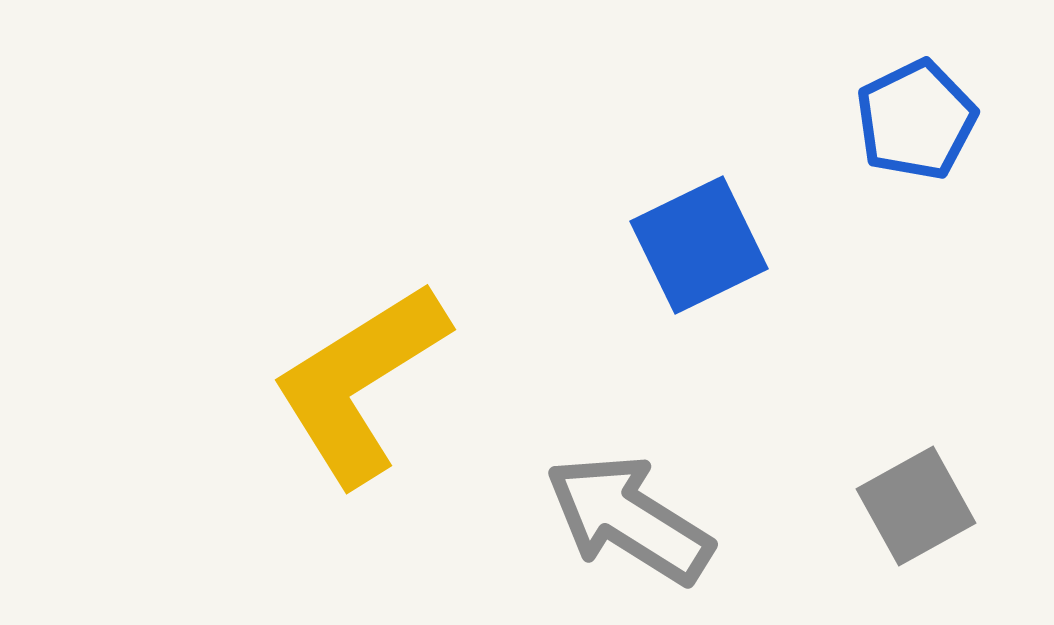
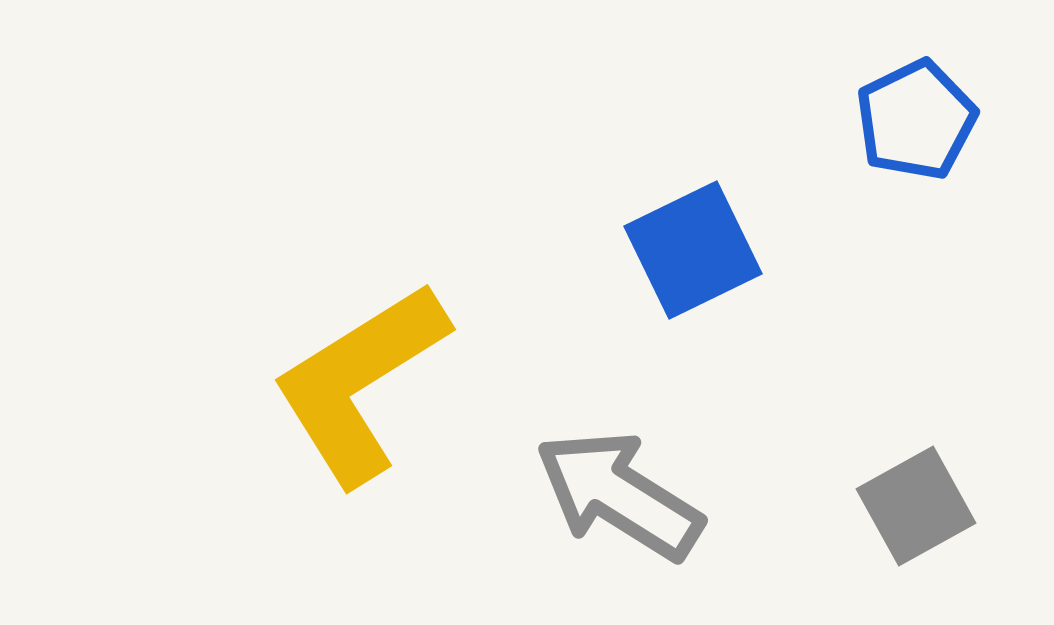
blue square: moved 6 px left, 5 px down
gray arrow: moved 10 px left, 24 px up
